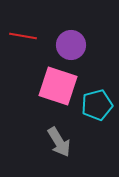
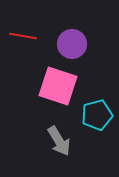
purple circle: moved 1 px right, 1 px up
cyan pentagon: moved 10 px down
gray arrow: moved 1 px up
